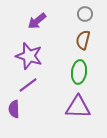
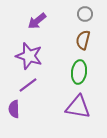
purple triangle: rotated 8 degrees clockwise
